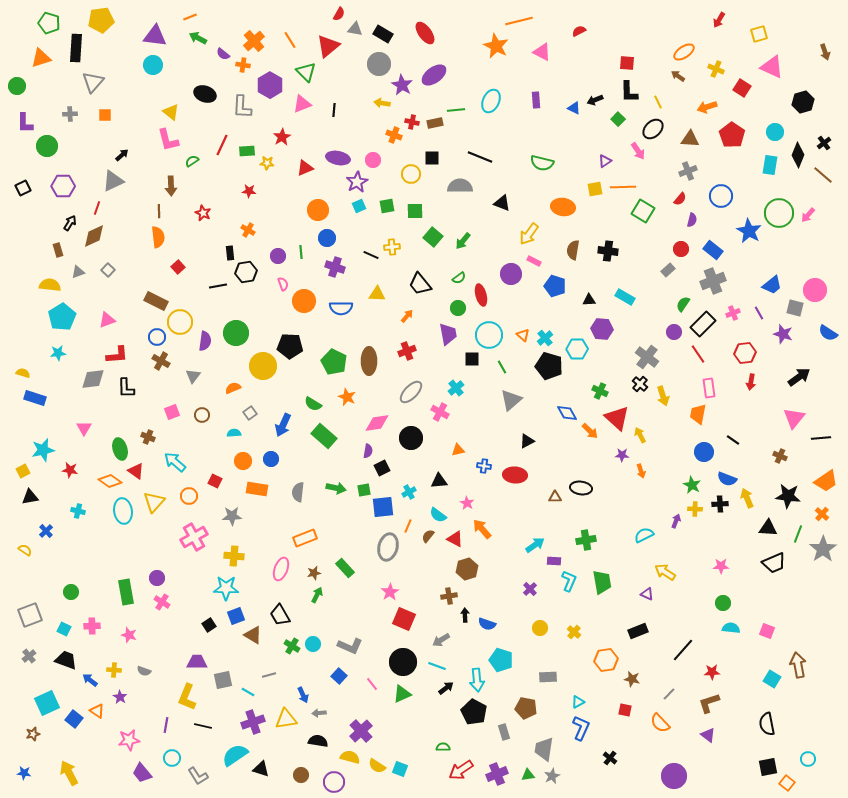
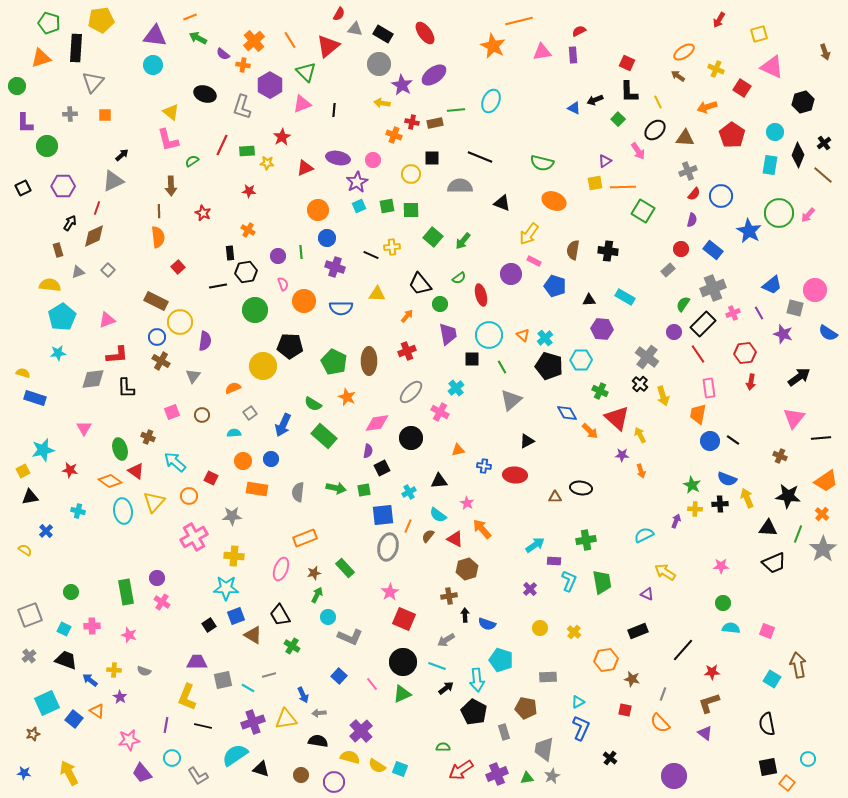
orange star at (496, 46): moved 3 px left
pink triangle at (542, 52): rotated 36 degrees counterclockwise
red square at (627, 63): rotated 21 degrees clockwise
purple rectangle at (536, 100): moved 37 px right, 45 px up
gray L-shape at (242, 107): rotated 15 degrees clockwise
black ellipse at (653, 129): moved 2 px right, 1 px down
brown triangle at (690, 139): moved 5 px left, 1 px up
yellow square at (595, 189): moved 6 px up
red semicircle at (680, 199): moved 14 px right, 5 px up
orange ellipse at (563, 207): moved 9 px left, 6 px up; rotated 15 degrees clockwise
green square at (415, 211): moved 4 px left, 1 px up
gray cross at (713, 281): moved 7 px down
green circle at (458, 308): moved 18 px left, 4 px up
green circle at (236, 333): moved 19 px right, 23 px up
cyan hexagon at (577, 349): moved 4 px right, 11 px down
blue circle at (704, 452): moved 6 px right, 11 px up
red square at (215, 481): moved 4 px left, 3 px up
blue square at (383, 507): moved 8 px down
gray arrow at (441, 640): moved 5 px right
cyan circle at (313, 644): moved 15 px right, 27 px up
gray L-shape at (350, 646): moved 9 px up
cyan line at (248, 692): moved 4 px up
gray line at (669, 694): moved 6 px left; rotated 24 degrees counterclockwise
purple triangle at (708, 735): moved 3 px left, 2 px up
green triangle at (528, 775): moved 1 px left, 3 px down
